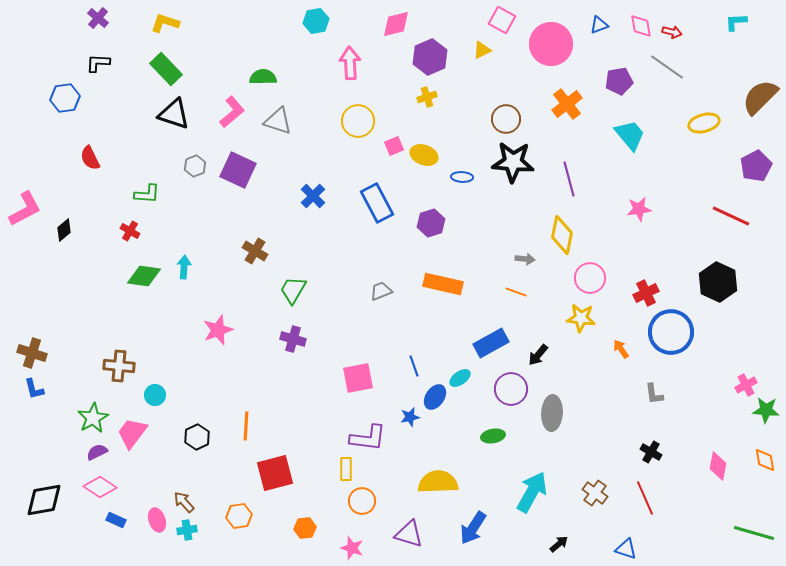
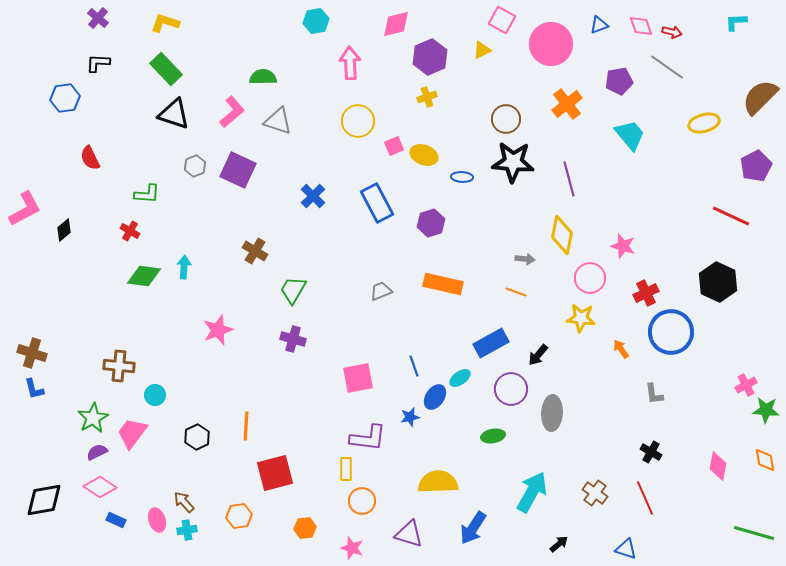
pink diamond at (641, 26): rotated 10 degrees counterclockwise
pink star at (639, 209): moved 16 px left, 37 px down; rotated 25 degrees clockwise
